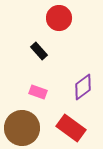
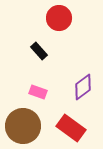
brown circle: moved 1 px right, 2 px up
